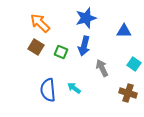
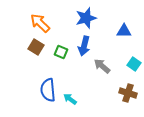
gray arrow: moved 2 px up; rotated 24 degrees counterclockwise
cyan arrow: moved 4 px left, 11 px down
